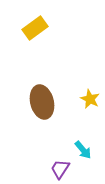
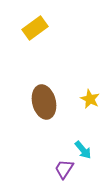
brown ellipse: moved 2 px right
purple trapezoid: moved 4 px right
